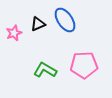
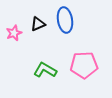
blue ellipse: rotated 25 degrees clockwise
